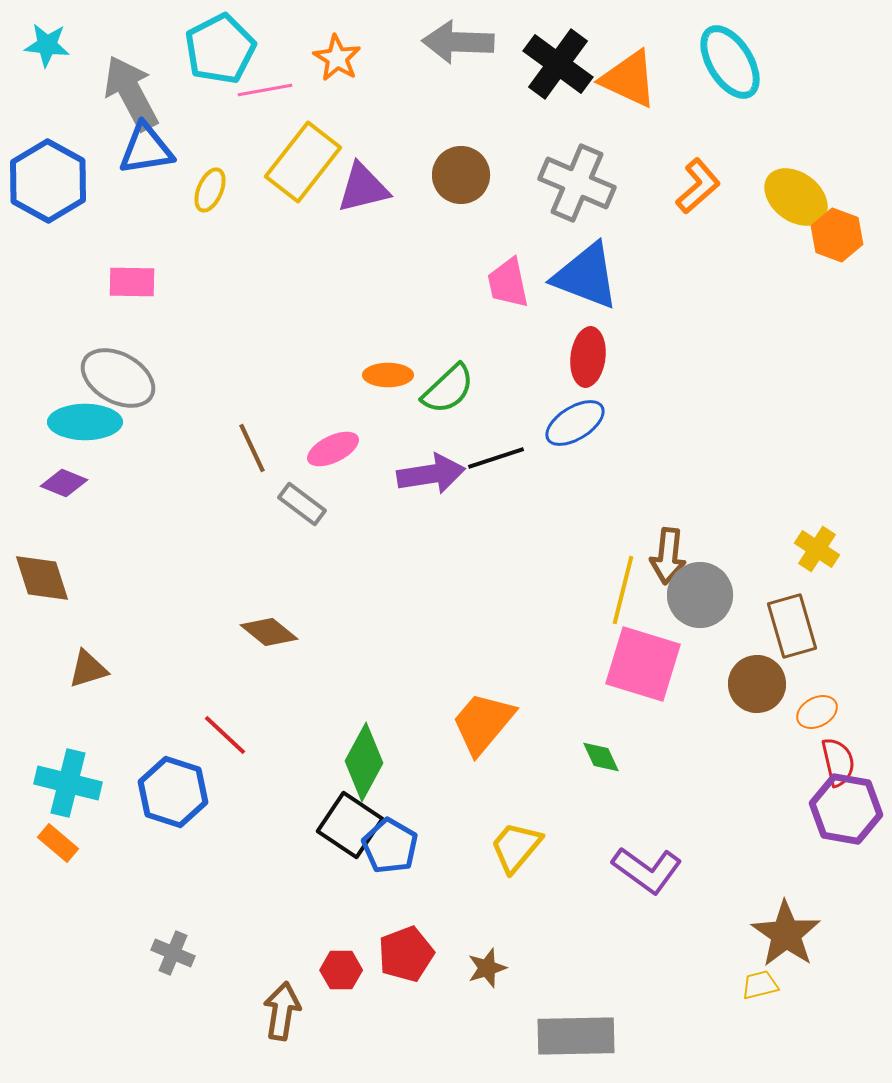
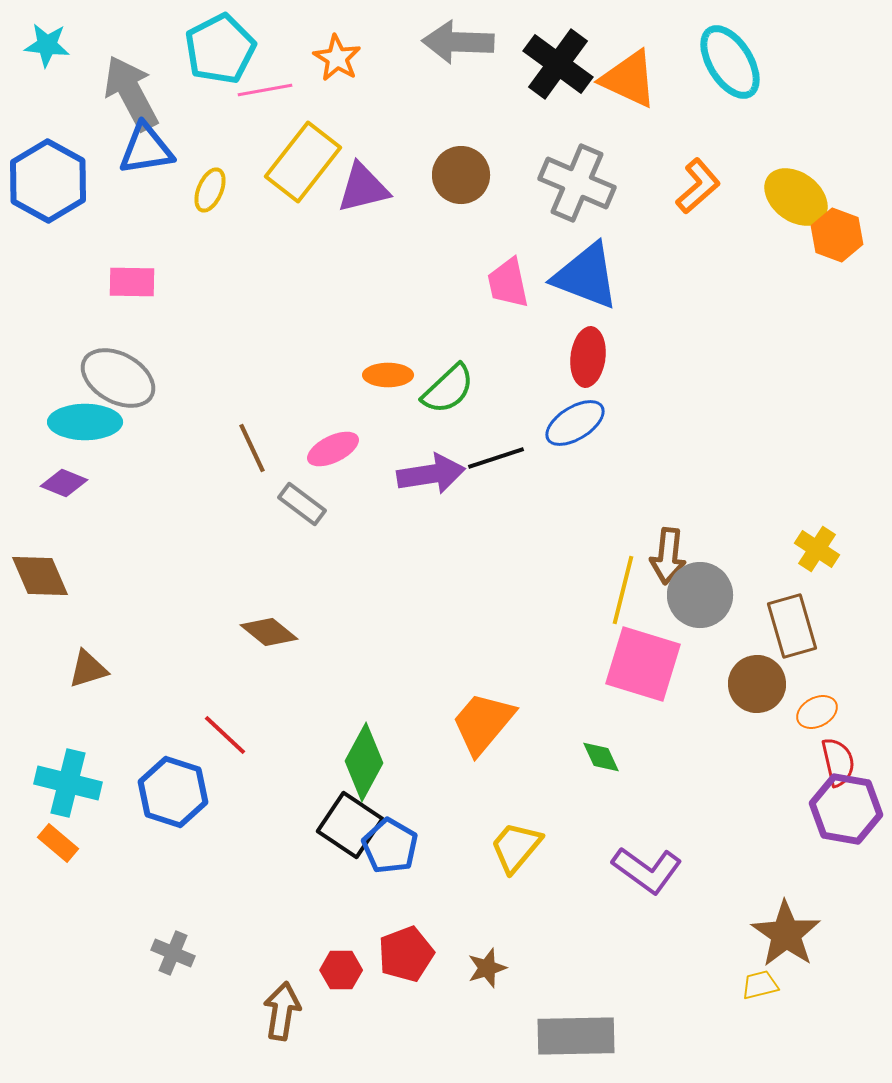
brown diamond at (42, 578): moved 2 px left, 2 px up; rotated 6 degrees counterclockwise
